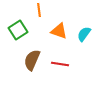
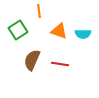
orange line: moved 1 px down
cyan semicircle: moved 1 px left; rotated 126 degrees counterclockwise
